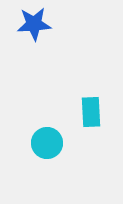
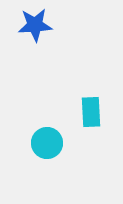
blue star: moved 1 px right, 1 px down
